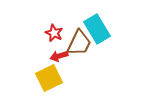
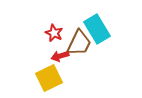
red arrow: moved 1 px right
